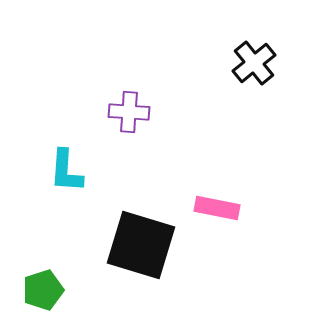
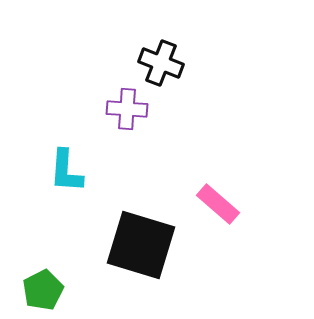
black cross: moved 93 px left; rotated 30 degrees counterclockwise
purple cross: moved 2 px left, 3 px up
pink rectangle: moved 1 px right, 4 px up; rotated 30 degrees clockwise
green pentagon: rotated 9 degrees counterclockwise
